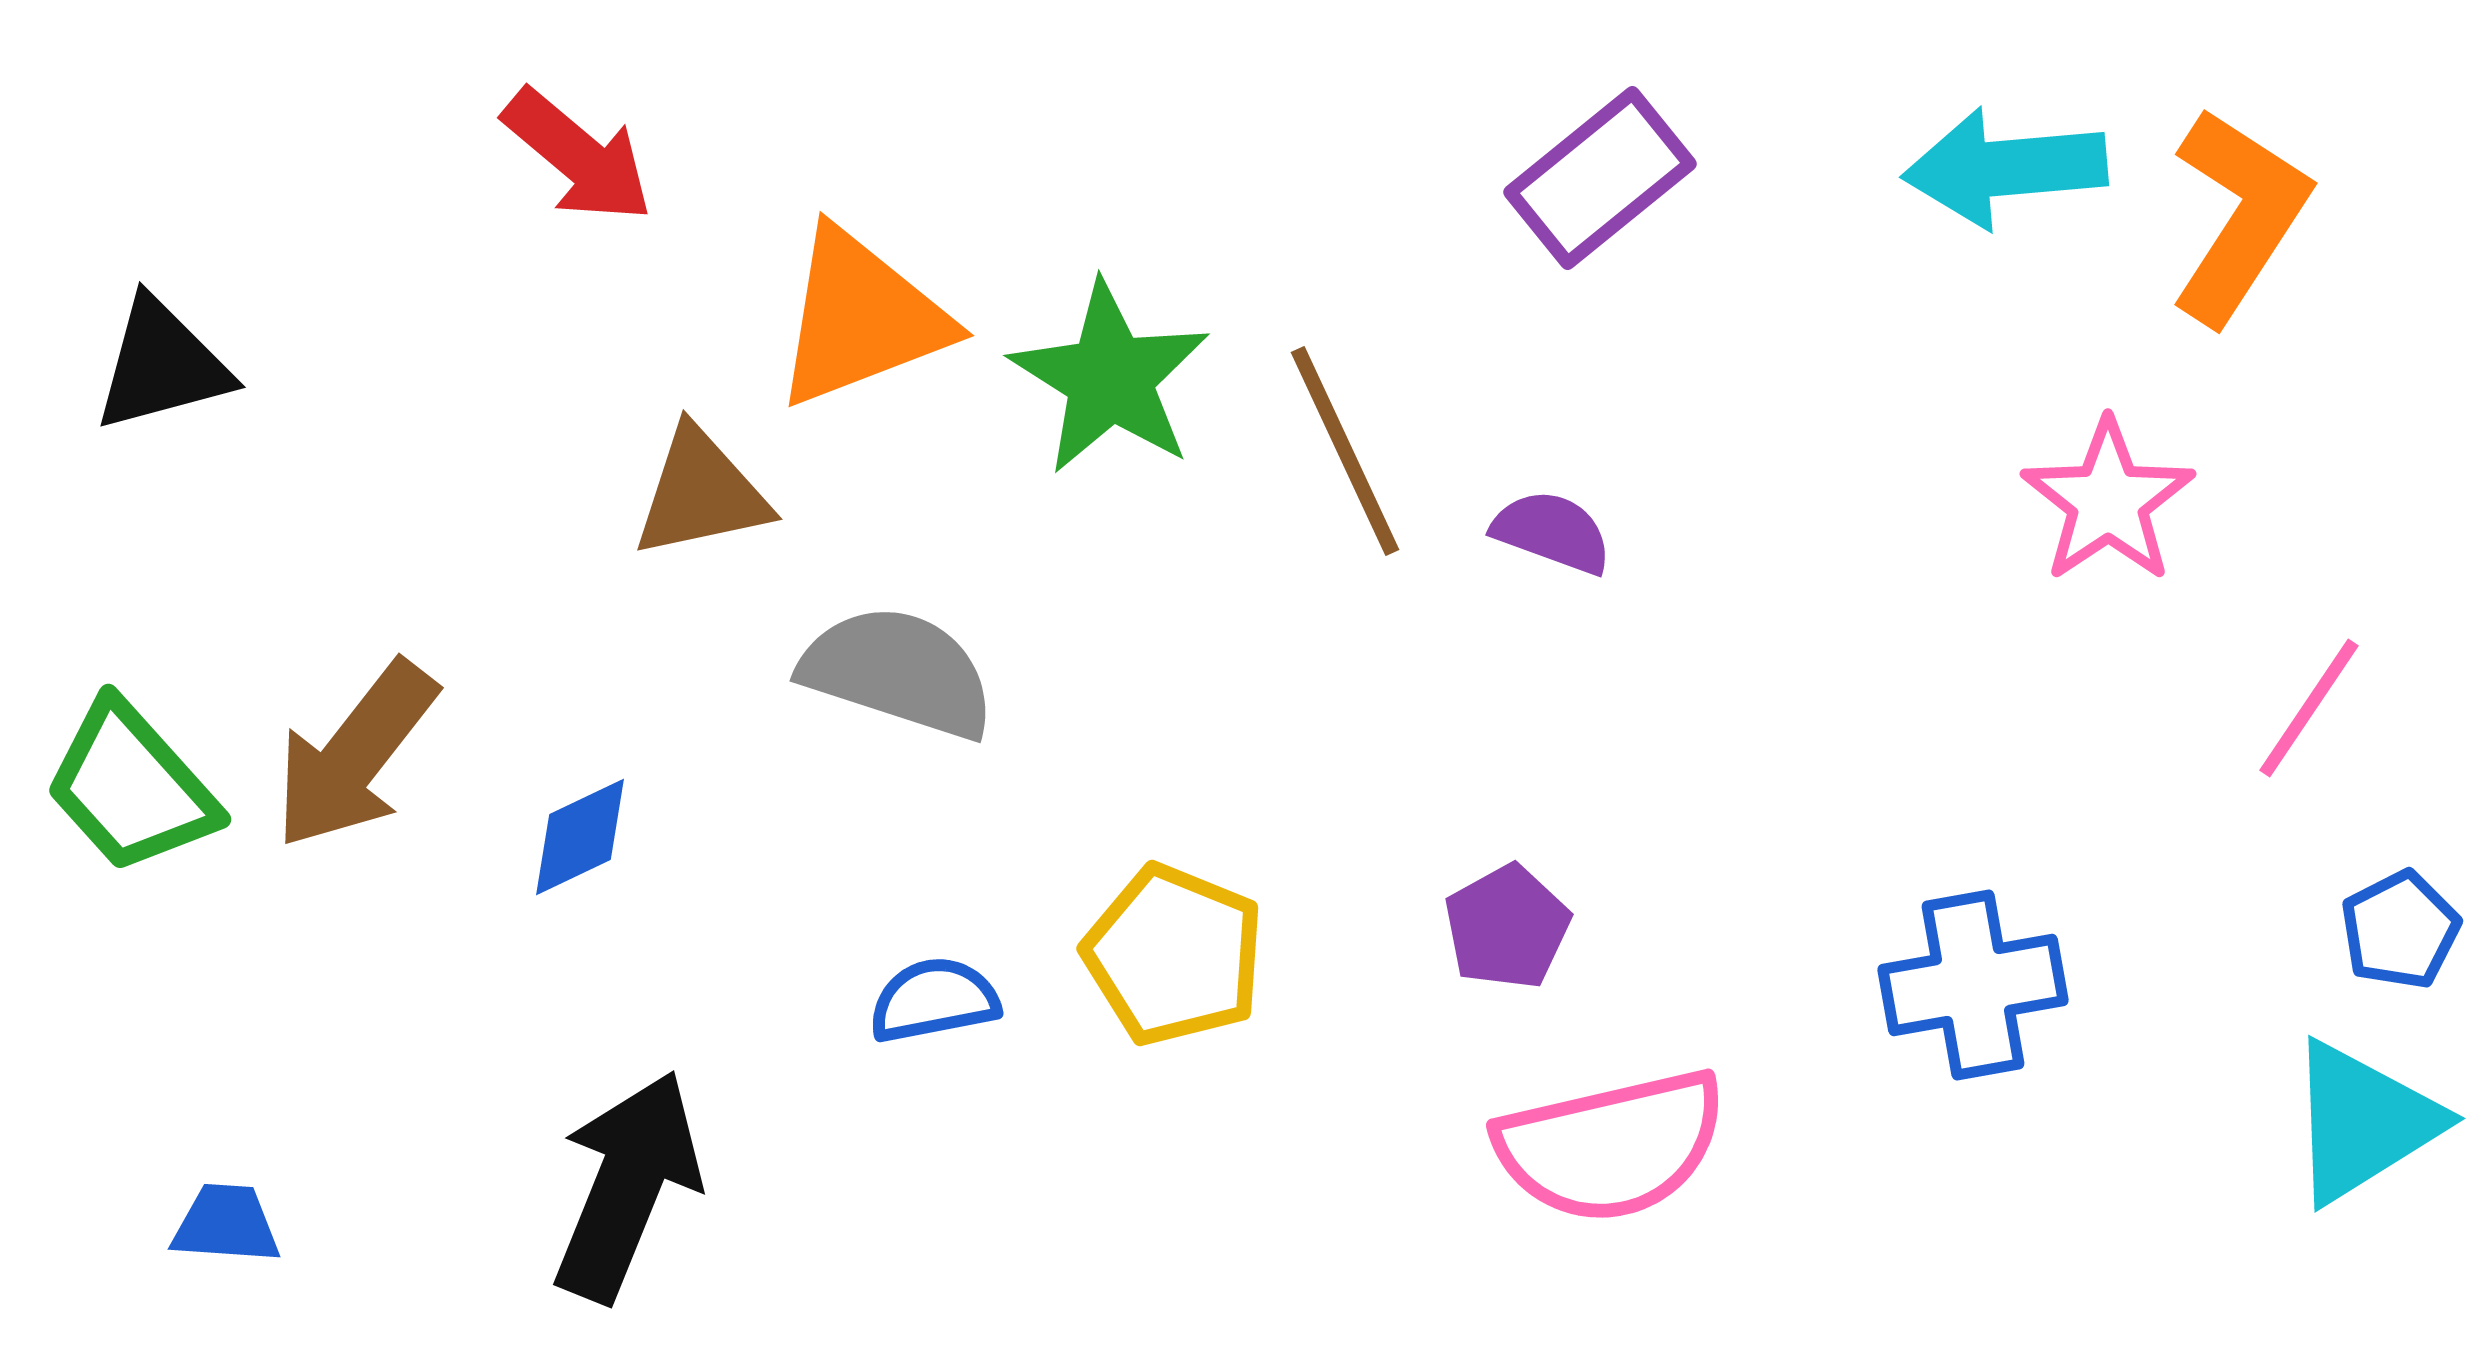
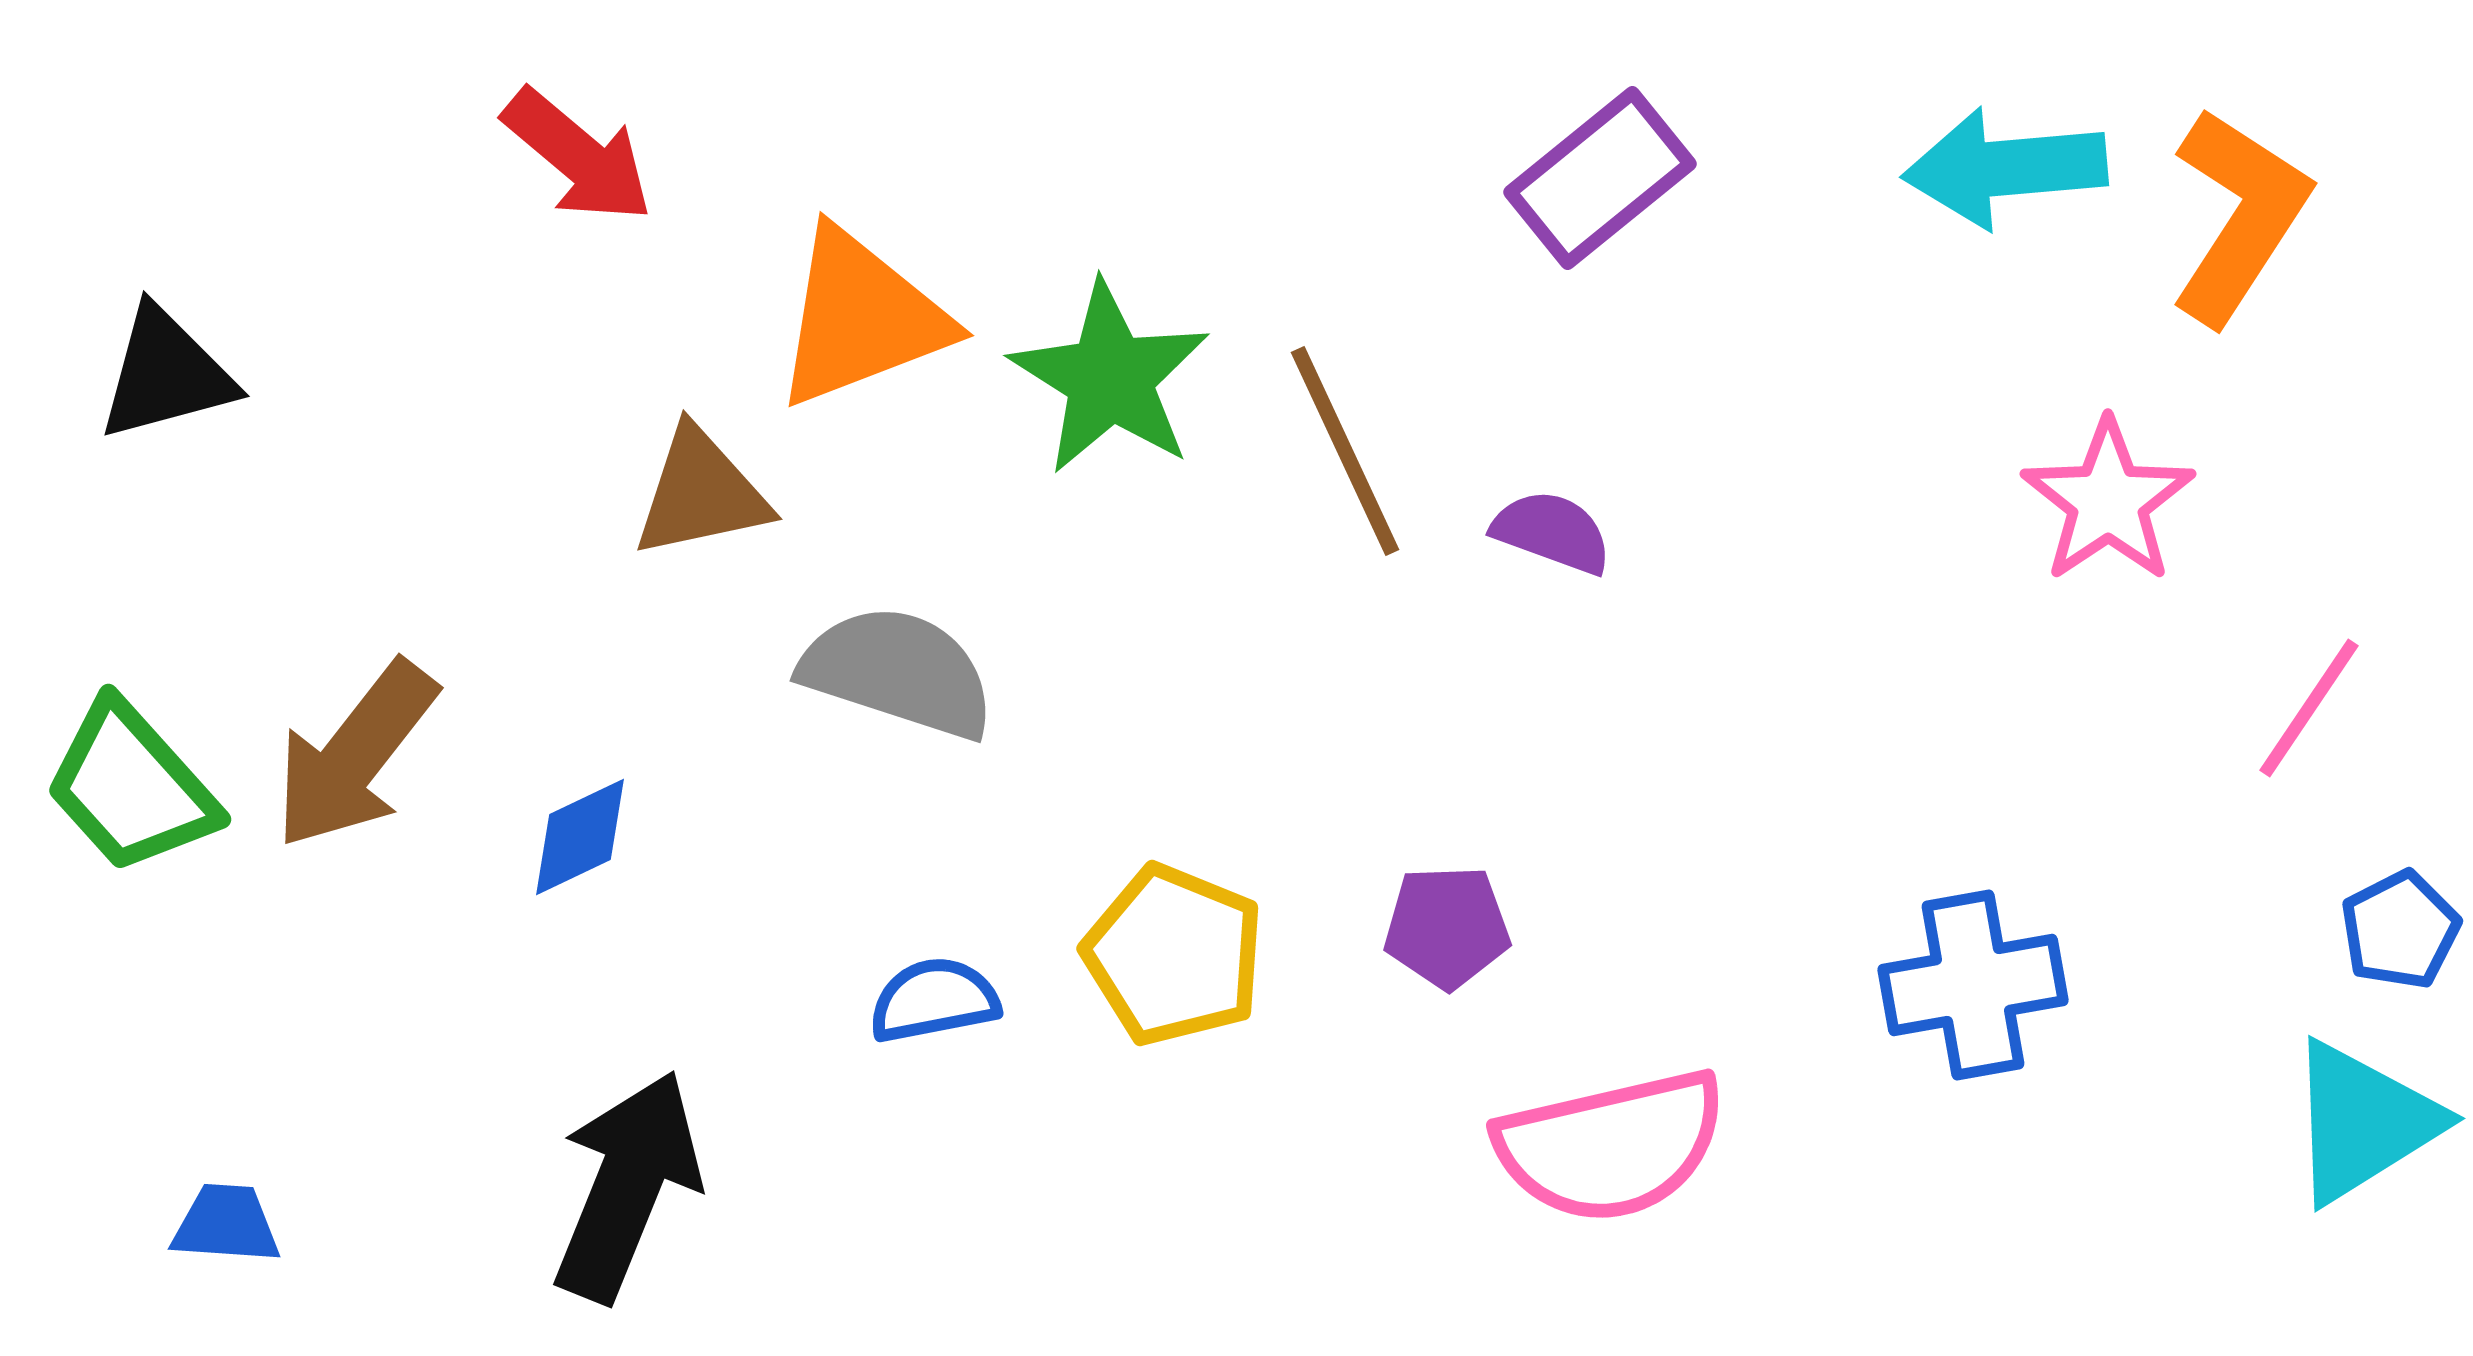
black triangle: moved 4 px right, 9 px down
purple pentagon: moved 60 px left; rotated 27 degrees clockwise
